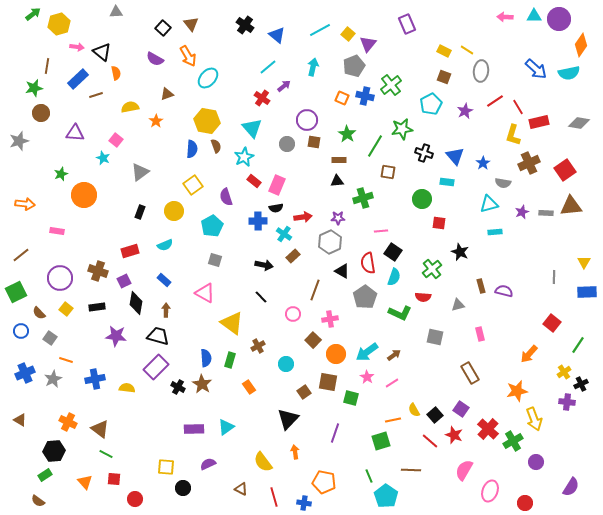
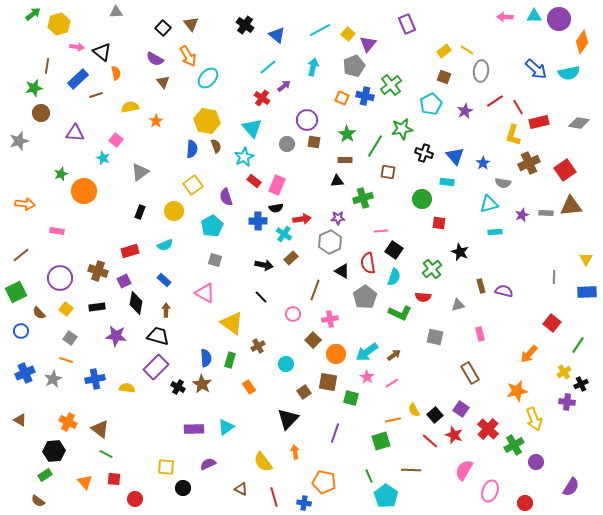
orange diamond at (581, 45): moved 1 px right, 3 px up
yellow rectangle at (444, 51): rotated 64 degrees counterclockwise
brown triangle at (167, 94): moved 4 px left, 12 px up; rotated 48 degrees counterclockwise
brown rectangle at (339, 160): moved 6 px right
orange circle at (84, 195): moved 4 px up
purple star at (522, 212): moved 3 px down
red arrow at (303, 217): moved 1 px left, 2 px down
black square at (393, 252): moved 1 px right, 2 px up
brown rectangle at (293, 256): moved 2 px left, 2 px down
yellow triangle at (584, 262): moved 2 px right, 3 px up
gray square at (50, 338): moved 20 px right
green cross at (513, 441): moved 1 px right, 4 px down
